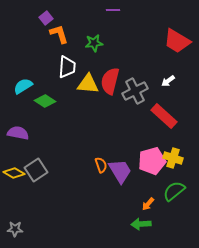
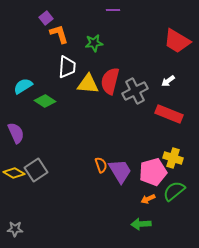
red rectangle: moved 5 px right, 2 px up; rotated 20 degrees counterclockwise
purple semicircle: moved 2 px left; rotated 55 degrees clockwise
pink pentagon: moved 1 px right, 11 px down
orange arrow: moved 5 px up; rotated 24 degrees clockwise
